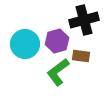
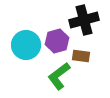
cyan circle: moved 1 px right, 1 px down
green L-shape: moved 1 px right, 4 px down
